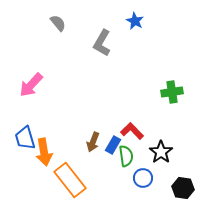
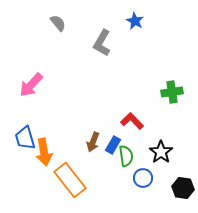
red L-shape: moved 10 px up
